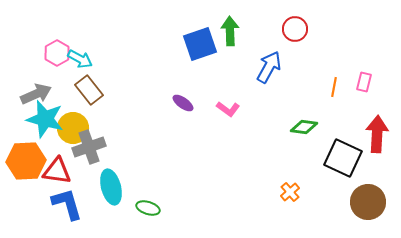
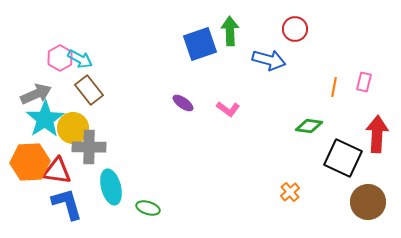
pink hexagon: moved 3 px right, 5 px down
blue arrow: moved 7 px up; rotated 76 degrees clockwise
cyan star: rotated 24 degrees clockwise
green diamond: moved 5 px right, 1 px up
gray cross: rotated 20 degrees clockwise
orange hexagon: moved 4 px right, 1 px down
